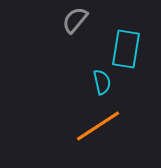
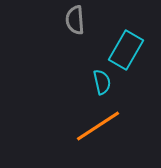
gray semicircle: rotated 44 degrees counterclockwise
cyan rectangle: moved 1 px down; rotated 21 degrees clockwise
